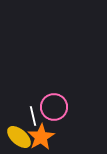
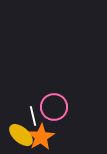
yellow ellipse: moved 2 px right, 2 px up
